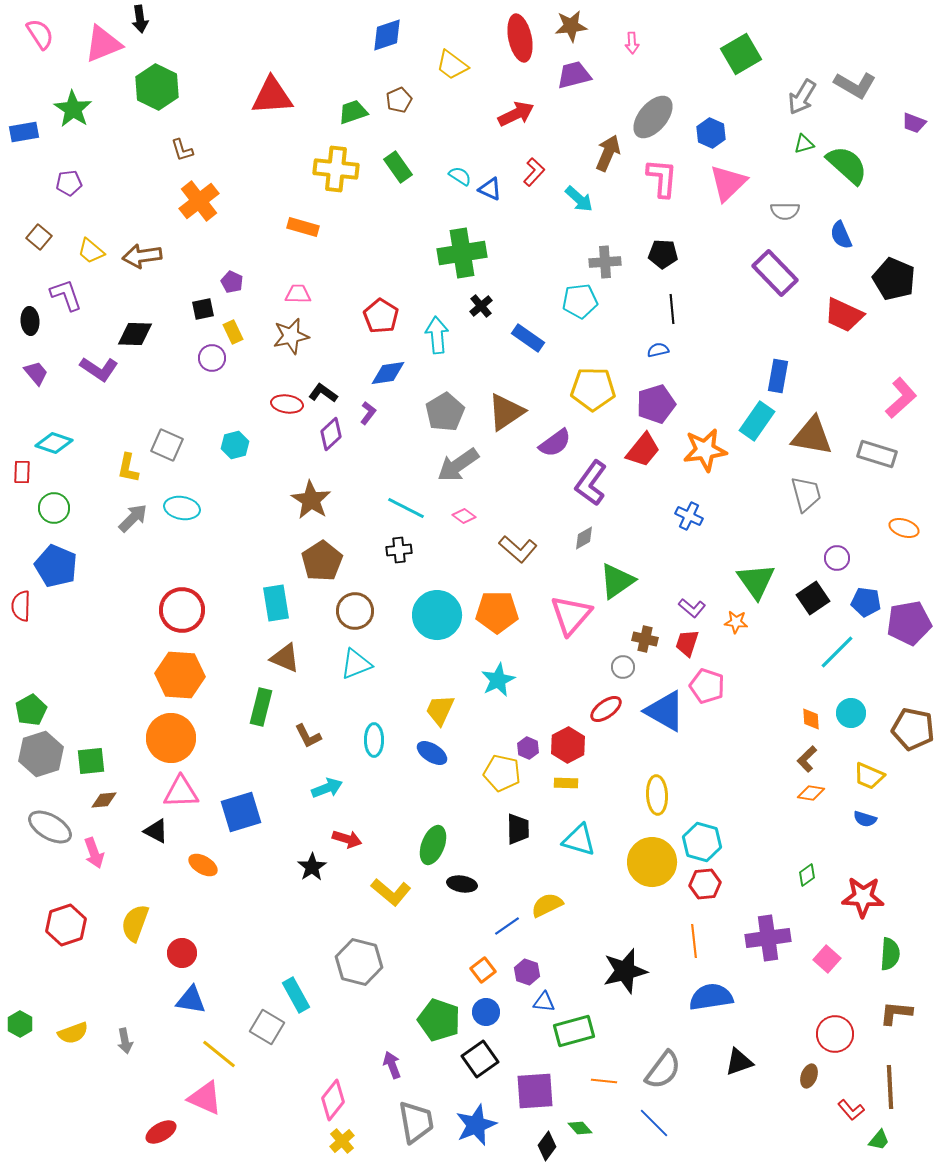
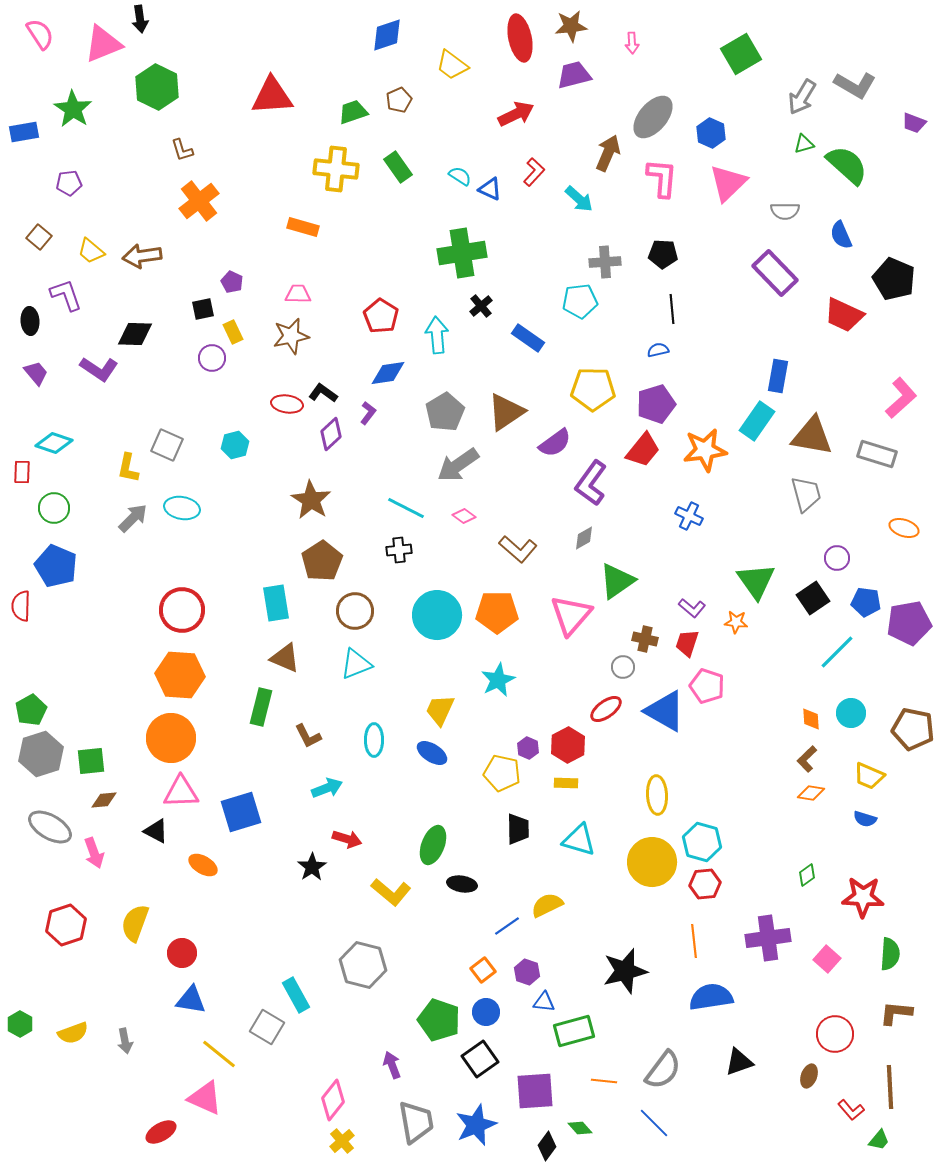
gray hexagon at (359, 962): moved 4 px right, 3 px down
